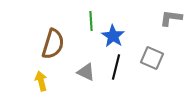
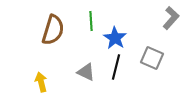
gray L-shape: rotated 125 degrees clockwise
blue star: moved 2 px right, 2 px down
brown semicircle: moved 14 px up
yellow arrow: moved 1 px down
